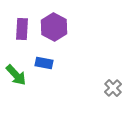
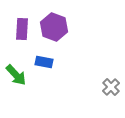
purple hexagon: rotated 8 degrees counterclockwise
blue rectangle: moved 1 px up
gray cross: moved 2 px left, 1 px up
